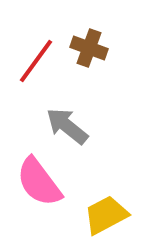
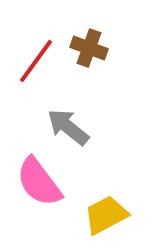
gray arrow: moved 1 px right, 1 px down
